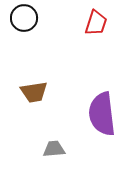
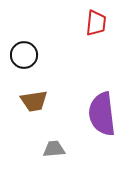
black circle: moved 37 px down
red trapezoid: rotated 12 degrees counterclockwise
brown trapezoid: moved 9 px down
